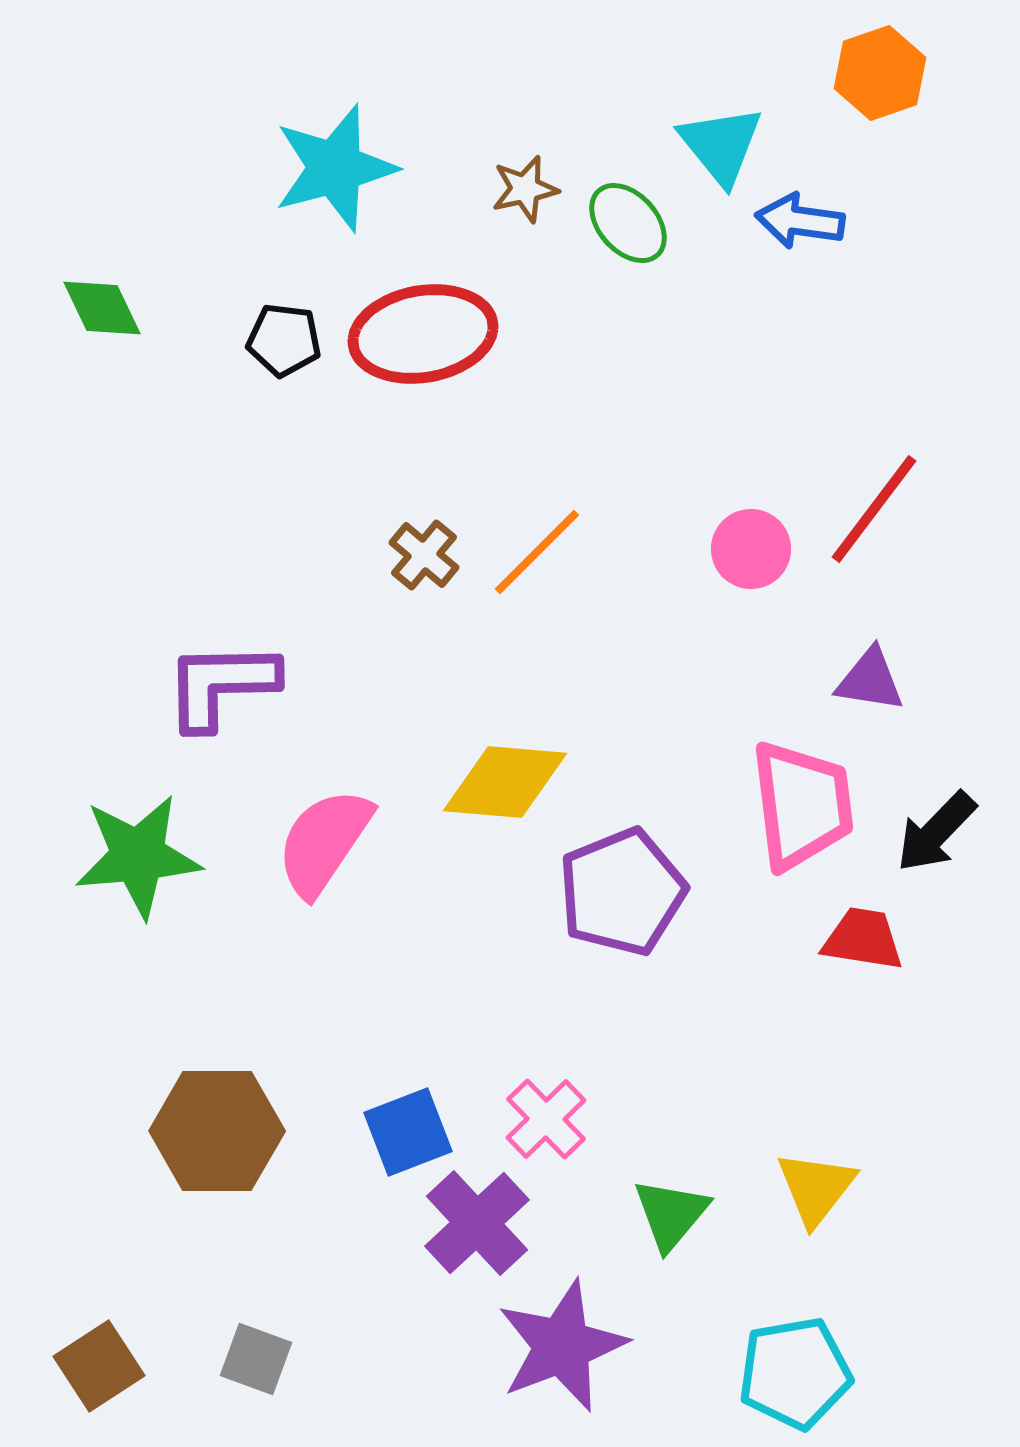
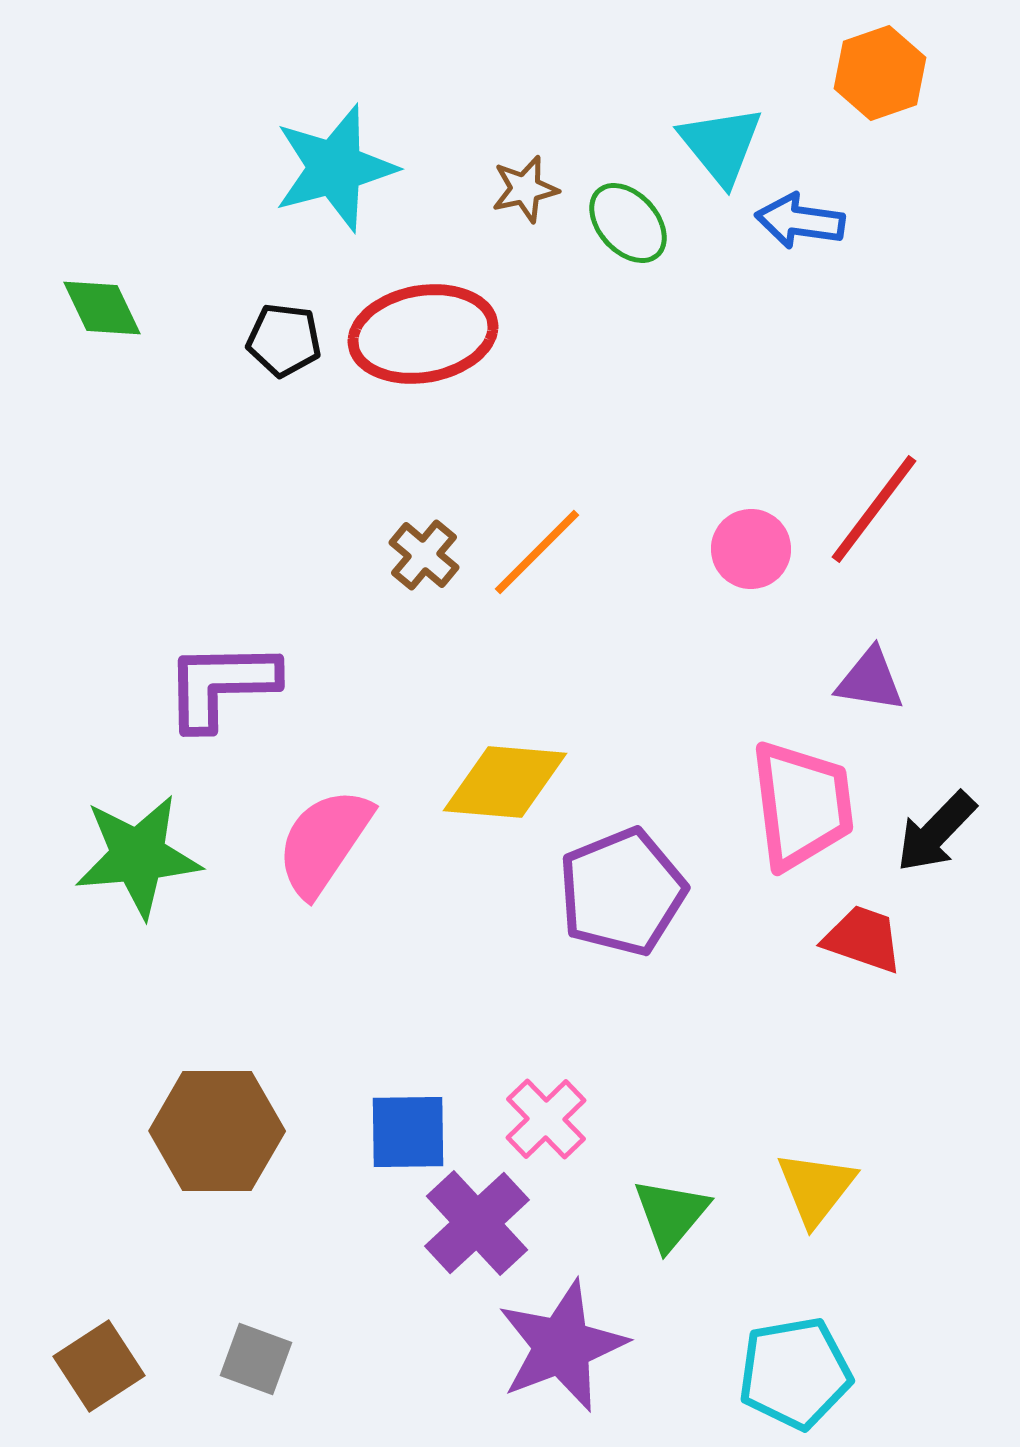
red trapezoid: rotated 10 degrees clockwise
blue square: rotated 20 degrees clockwise
